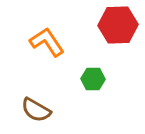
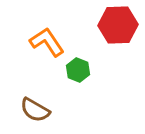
green hexagon: moved 15 px left, 9 px up; rotated 20 degrees clockwise
brown semicircle: moved 1 px left
